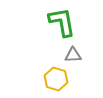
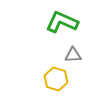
green L-shape: rotated 56 degrees counterclockwise
